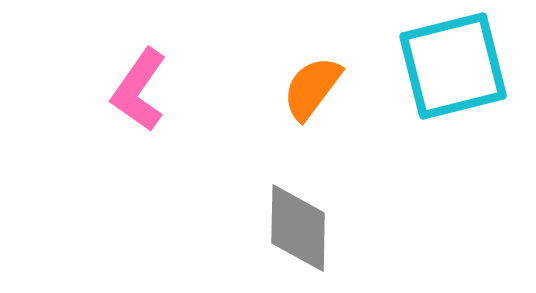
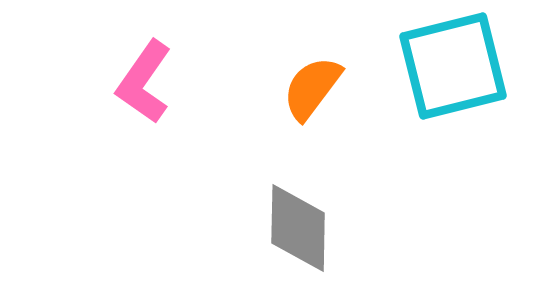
pink L-shape: moved 5 px right, 8 px up
